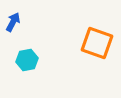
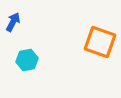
orange square: moved 3 px right, 1 px up
